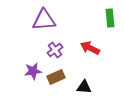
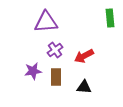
purple triangle: moved 2 px right, 2 px down
red arrow: moved 6 px left, 8 px down; rotated 54 degrees counterclockwise
brown rectangle: rotated 66 degrees counterclockwise
